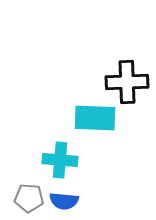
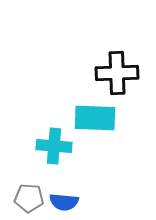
black cross: moved 10 px left, 9 px up
cyan cross: moved 6 px left, 14 px up
blue semicircle: moved 1 px down
